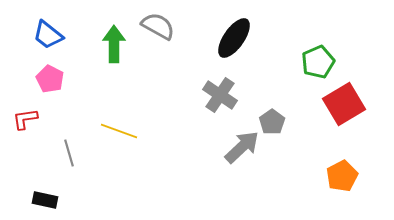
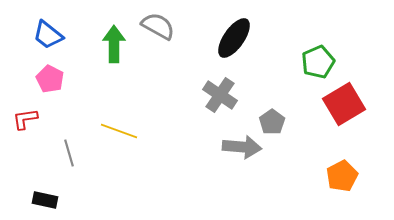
gray arrow: rotated 48 degrees clockwise
